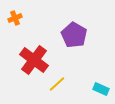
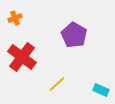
red cross: moved 12 px left, 3 px up
cyan rectangle: moved 1 px down
